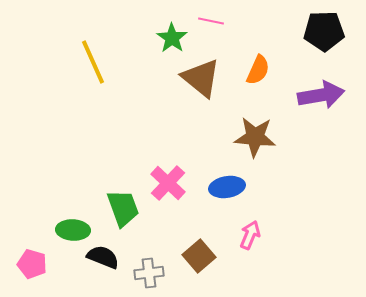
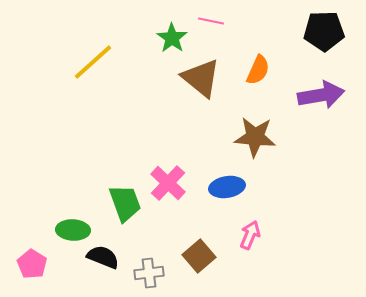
yellow line: rotated 72 degrees clockwise
green trapezoid: moved 2 px right, 5 px up
pink pentagon: rotated 16 degrees clockwise
